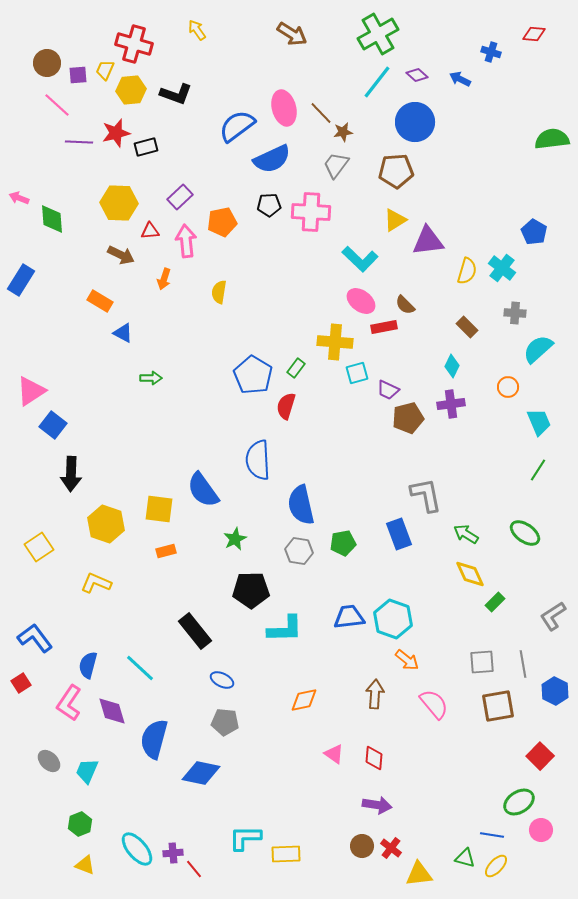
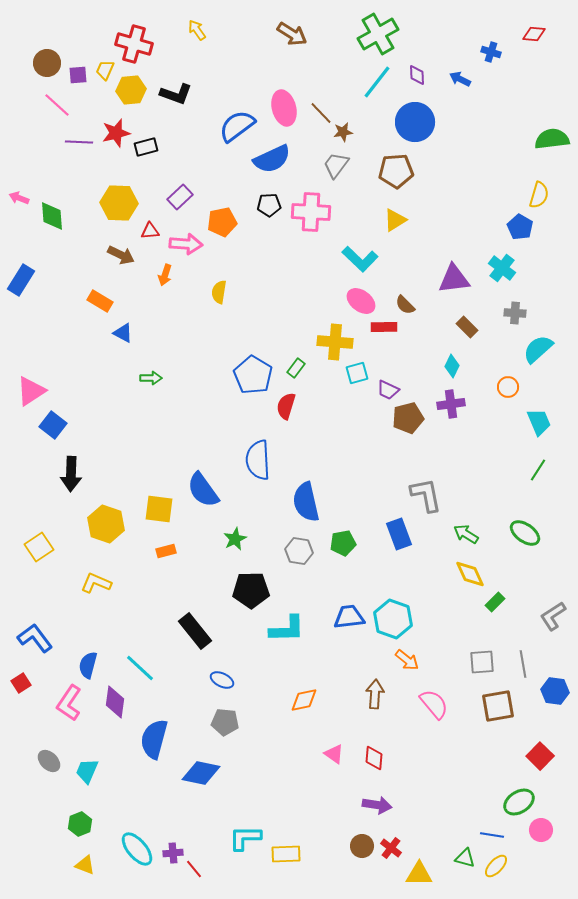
purple diamond at (417, 75): rotated 45 degrees clockwise
green diamond at (52, 219): moved 3 px up
blue pentagon at (534, 232): moved 14 px left, 5 px up
pink arrow at (186, 241): moved 3 px down; rotated 100 degrees clockwise
purple triangle at (428, 241): moved 26 px right, 38 px down
yellow semicircle at (467, 271): moved 72 px right, 76 px up
orange arrow at (164, 279): moved 1 px right, 4 px up
red rectangle at (384, 327): rotated 10 degrees clockwise
blue semicircle at (301, 505): moved 5 px right, 3 px up
cyan L-shape at (285, 629): moved 2 px right
blue hexagon at (555, 691): rotated 20 degrees counterclockwise
purple diamond at (112, 711): moved 3 px right, 9 px up; rotated 24 degrees clockwise
yellow triangle at (419, 874): rotated 8 degrees clockwise
